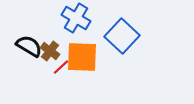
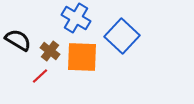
black semicircle: moved 11 px left, 6 px up
red line: moved 21 px left, 9 px down
